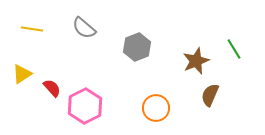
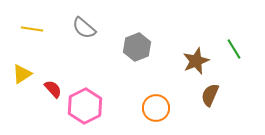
red semicircle: moved 1 px right, 1 px down
